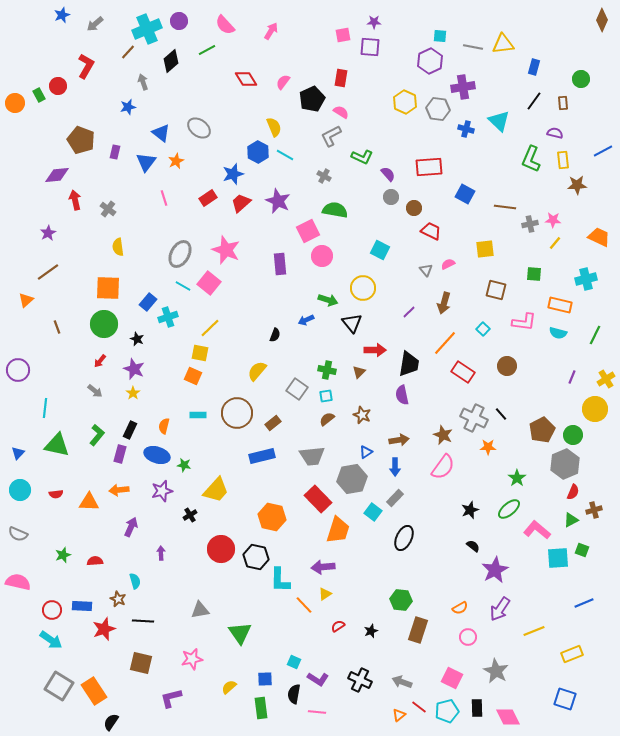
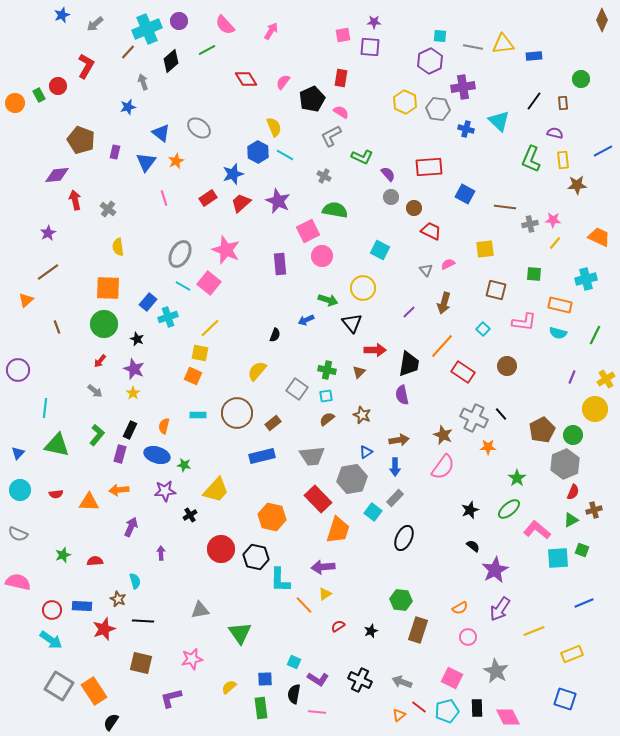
blue rectangle at (534, 67): moved 11 px up; rotated 70 degrees clockwise
orange line at (445, 343): moved 3 px left, 3 px down
purple star at (162, 491): moved 3 px right; rotated 10 degrees clockwise
